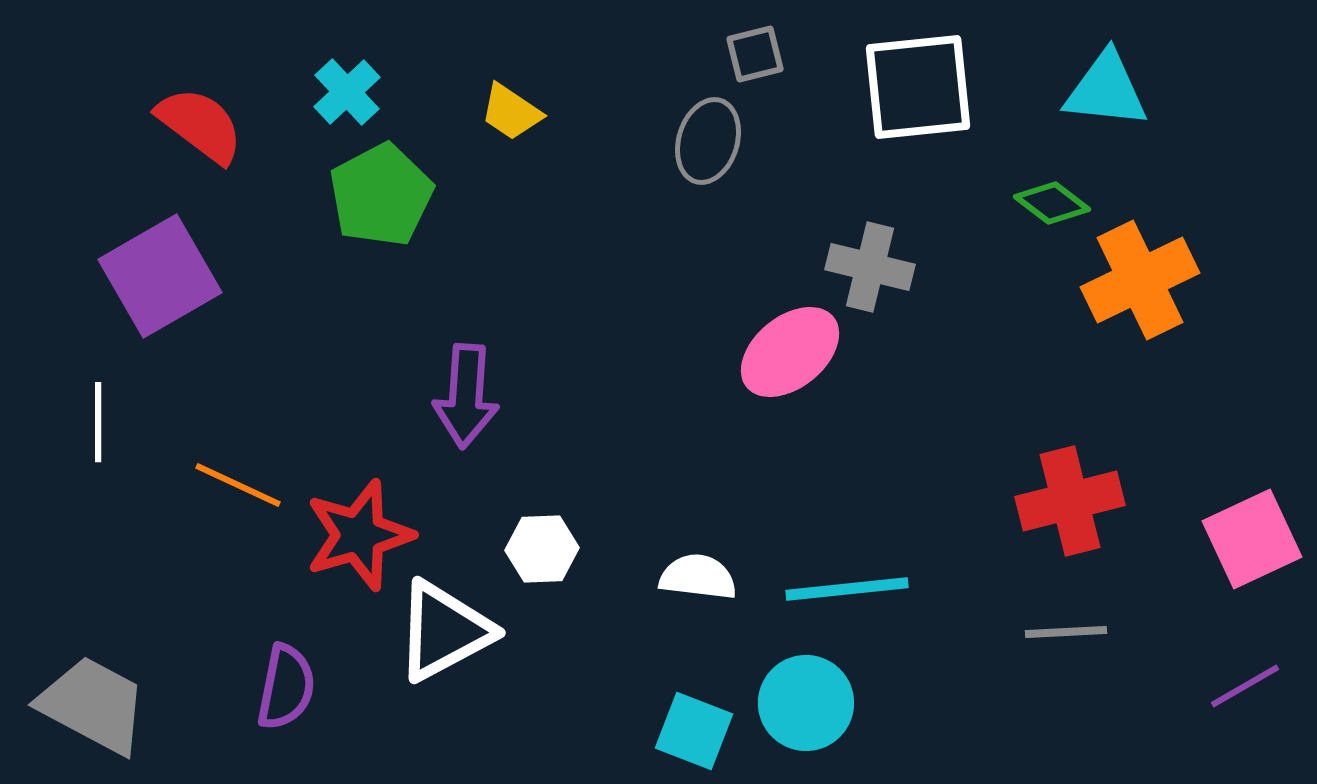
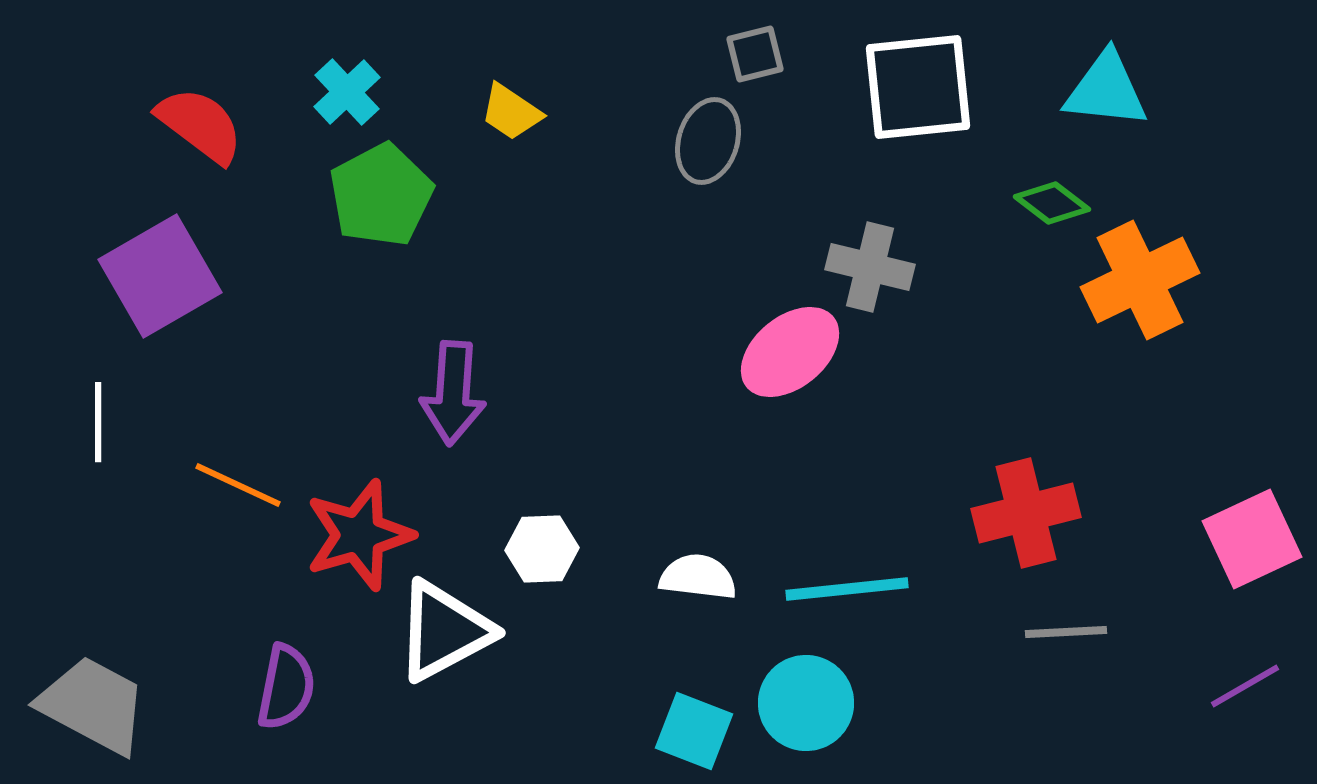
purple arrow: moved 13 px left, 3 px up
red cross: moved 44 px left, 12 px down
